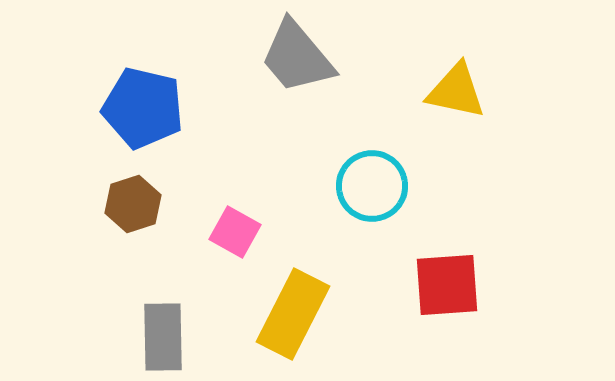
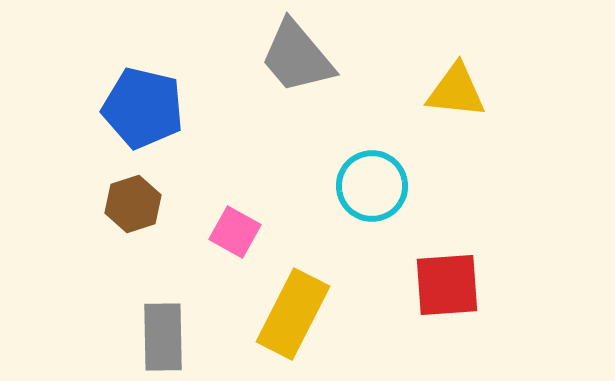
yellow triangle: rotated 6 degrees counterclockwise
